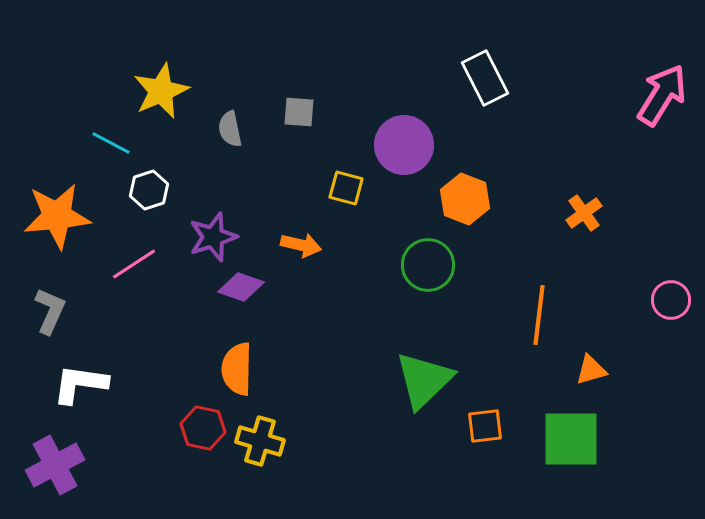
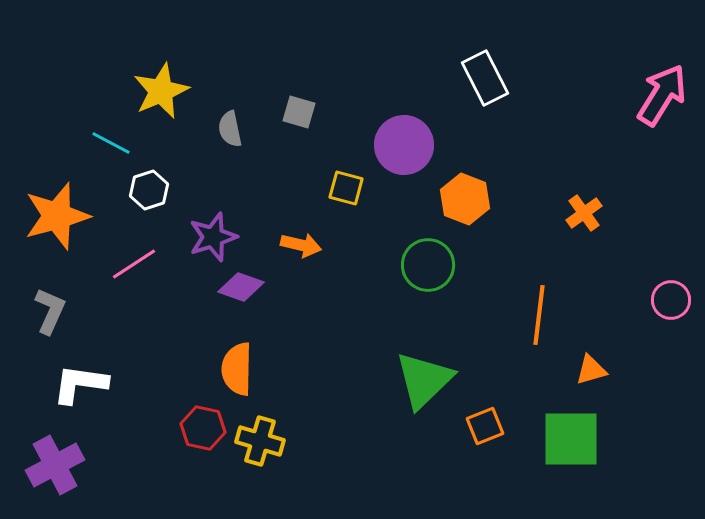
gray square: rotated 12 degrees clockwise
orange star: rotated 10 degrees counterclockwise
orange square: rotated 15 degrees counterclockwise
